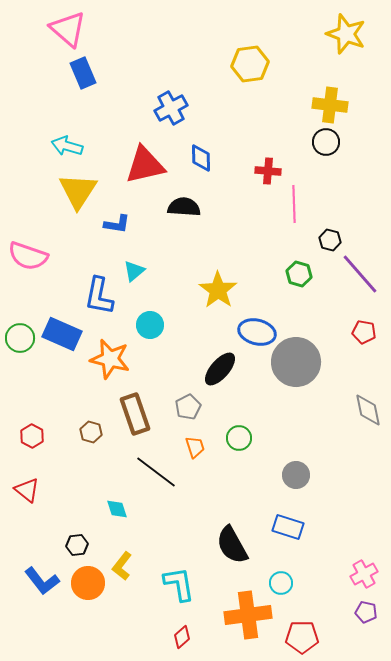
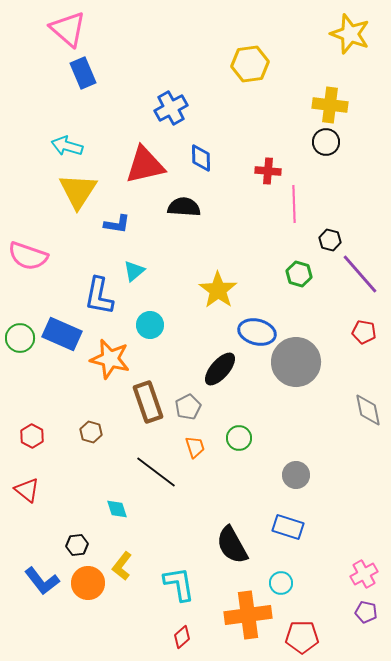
yellow star at (346, 34): moved 4 px right
brown rectangle at (135, 414): moved 13 px right, 12 px up
